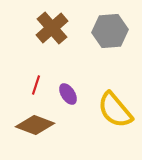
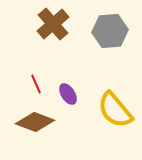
brown cross: moved 1 px right, 4 px up
red line: moved 1 px up; rotated 42 degrees counterclockwise
brown diamond: moved 3 px up
